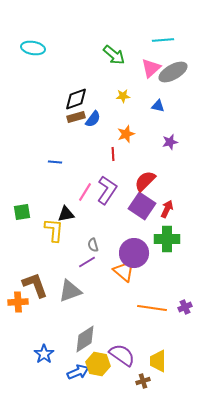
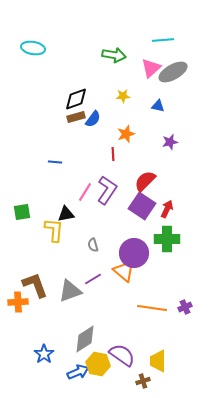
green arrow: rotated 30 degrees counterclockwise
purple line: moved 6 px right, 17 px down
